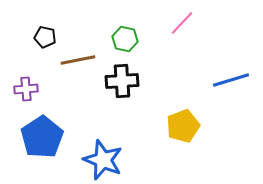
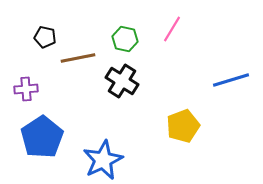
pink line: moved 10 px left, 6 px down; rotated 12 degrees counterclockwise
brown line: moved 2 px up
black cross: rotated 36 degrees clockwise
blue star: rotated 24 degrees clockwise
